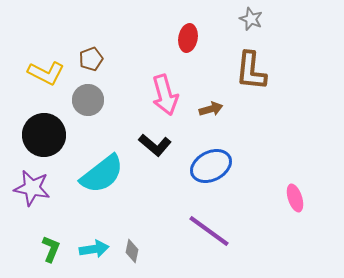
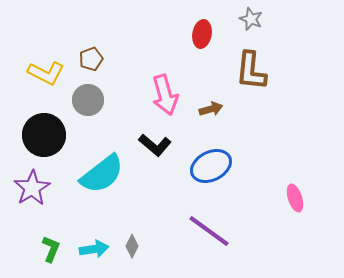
red ellipse: moved 14 px right, 4 px up
purple star: rotated 30 degrees clockwise
gray diamond: moved 5 px up; rotated 15 degrees clockwise
